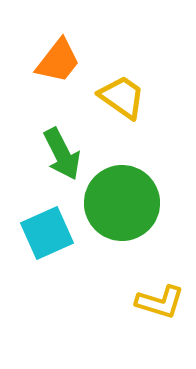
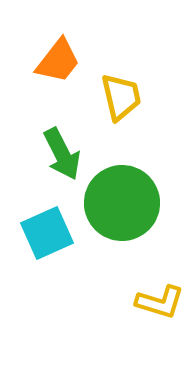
yellow trapezoid: moved 1 px left; rotated 42 degrees clockwise
